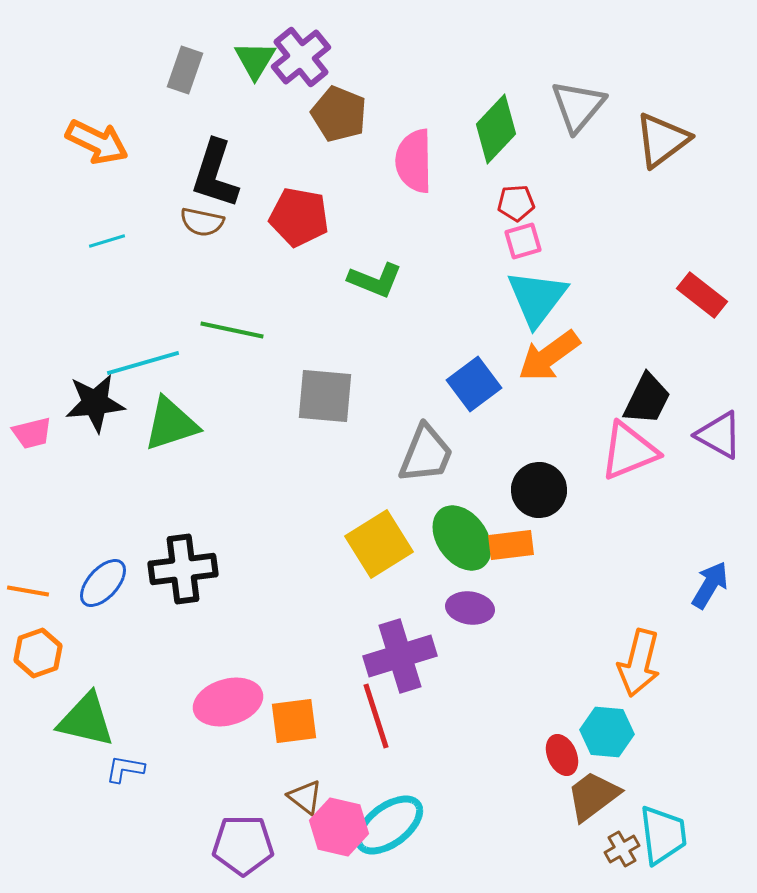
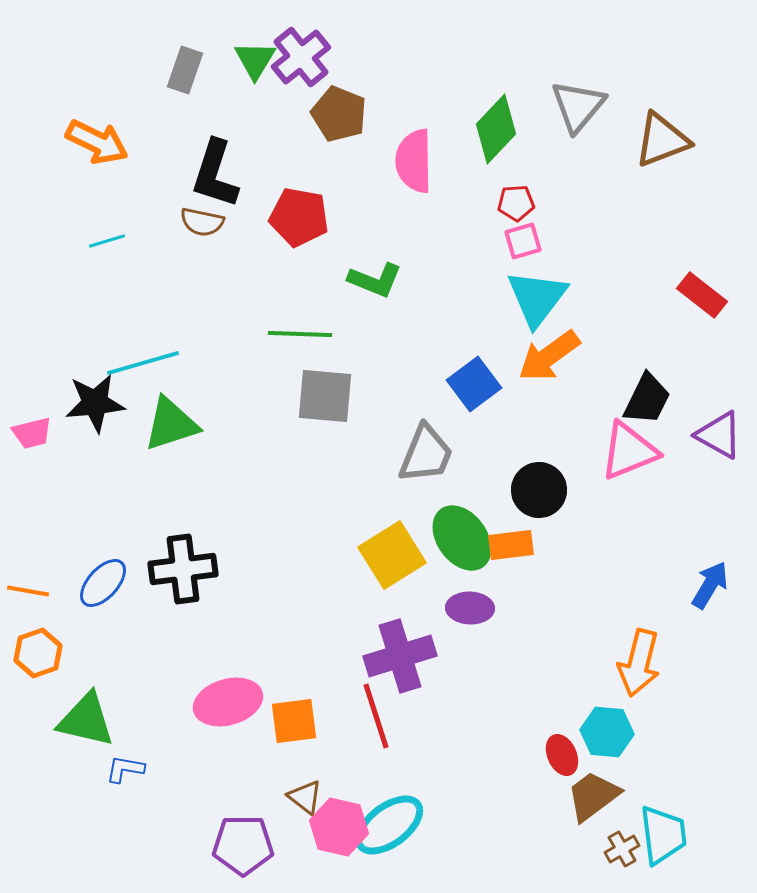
brown triangle at (662, 140): rotated 16 degrees clockwise
green line at (232, 330): moved 68 px right, 4 px down; rotated 10 degrees counterclockwise
yellow square at (379, 544): moved 13 px right, 11 px down
purple ellipse at (470, 608): rotated 6 degrees counterclockwise
